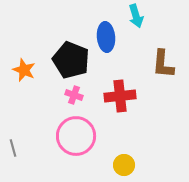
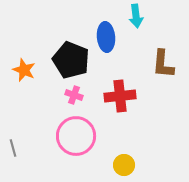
cyan arrow: rotated 10 degrees clockwise
